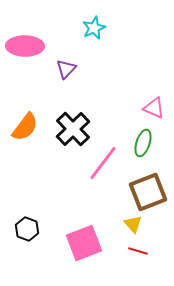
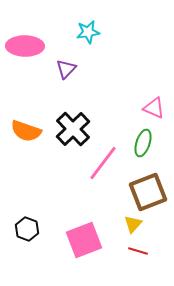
cyan star: moved 6 px left, 4 px down; rotated 15 degrees clockwise
orange semicircle: moved 1 px right, 4 px down; rotated 72 degrees clockwise
yellow triangle: rotated 24 degrees clockwise
pink square: moved 3 px up
